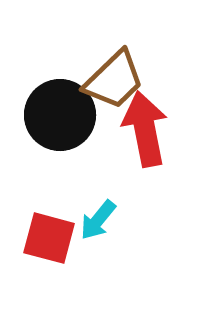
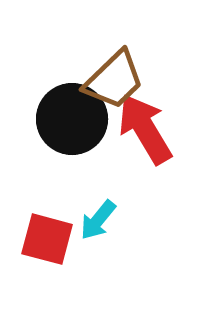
black circle: moved 12 px right, 4 px down
red arrow: rotated 20 degrees counterclockwise
red square: moved 2 px left, 1 px down
